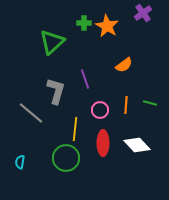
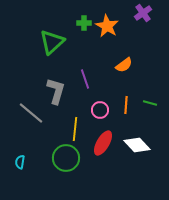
red ellipse: rotated 30 degrees clockwise
